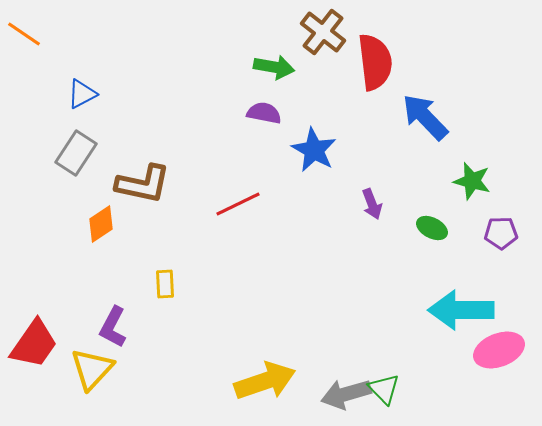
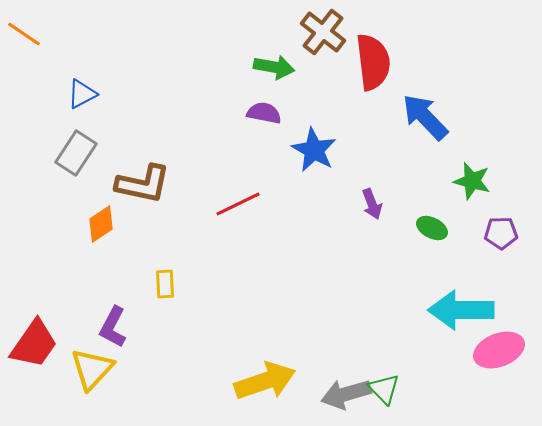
red semicircle: moved 2 px left
